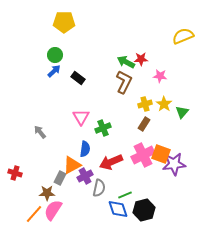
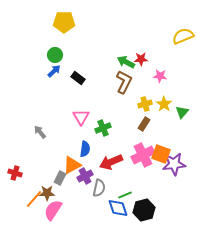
blue diamond: moved 1 px up
orange line: moved 15 px up
